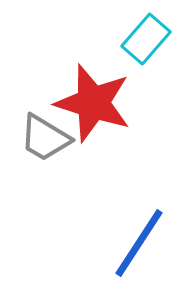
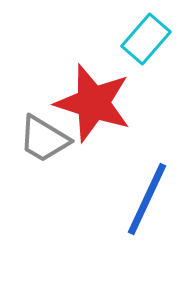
gray trapezoid: moved 1 px left, 1 px down
blue line: moved 8 px right, 44 px up; rotated 8 degrees counterclockwise
